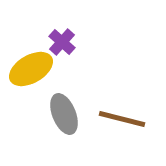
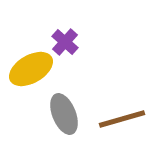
purple cross: moved 3 px right
brown line: rotated 30 degrees counterclockwise
